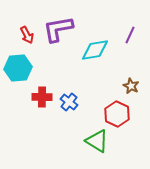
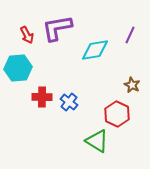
purple L-shape: moved 1 px left, 1 px up
brown star: moved 1 px right, 1 px up
